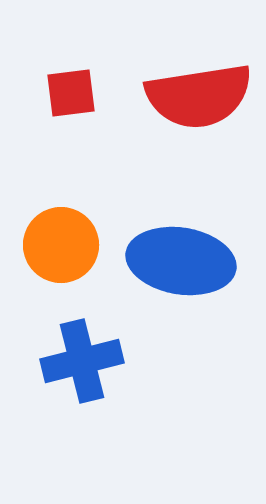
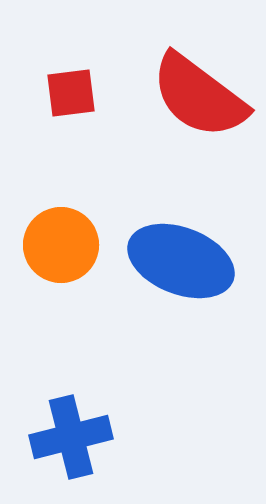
red semicircle: rotated 46 degrees clockwise
blue ellipse: rotated 12 degrees clockwise
blue cross: moved 11 px left, 76 px down
